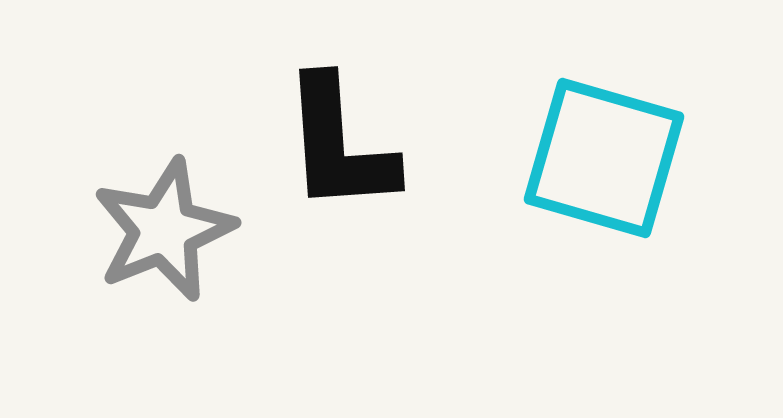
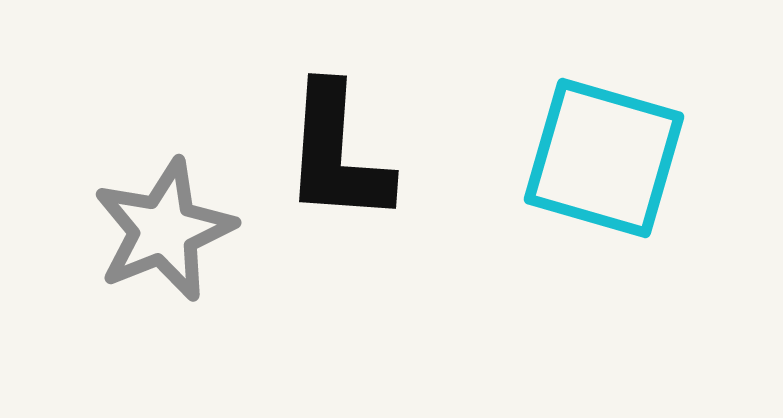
black L-shape: moved 2 px left, 9 px down; rotated 8 degrees clockwise
